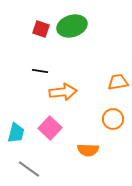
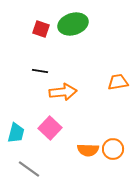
green ellipse: moved 1 px right, 2 px up
orange circle: moved 30 px down
